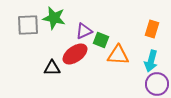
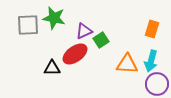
green square: rotated 35 degrees clockwise
orange triangle: moved 9 px right, 9 px down
